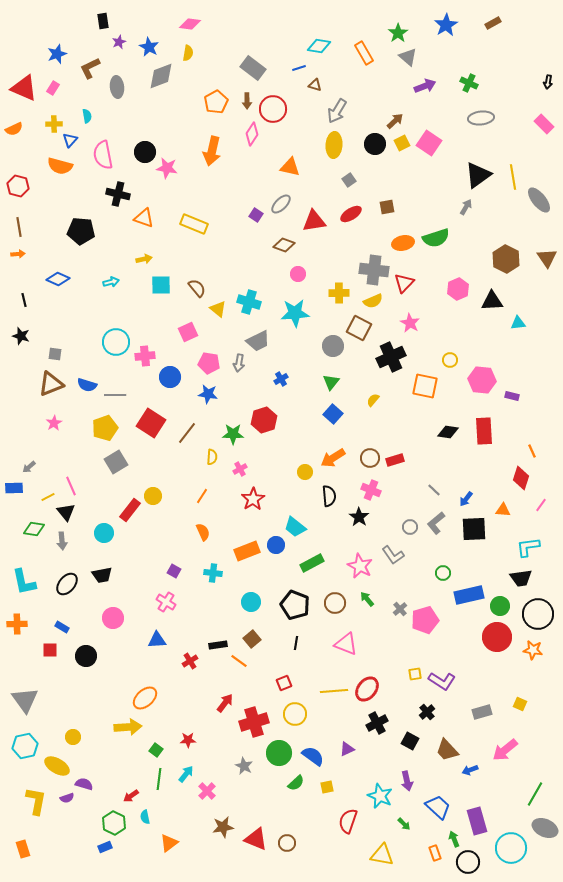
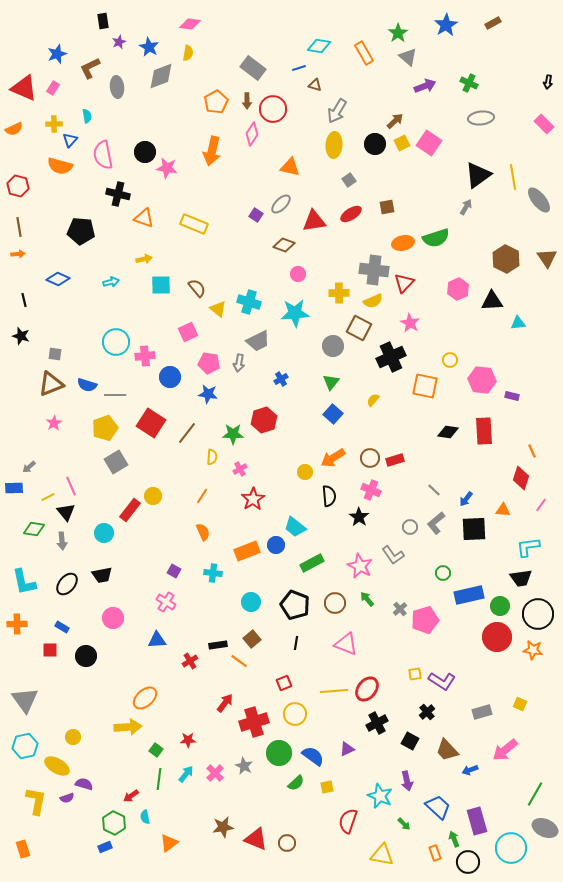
pink cross at (207, 791): moved 8 px right, 18 px up
